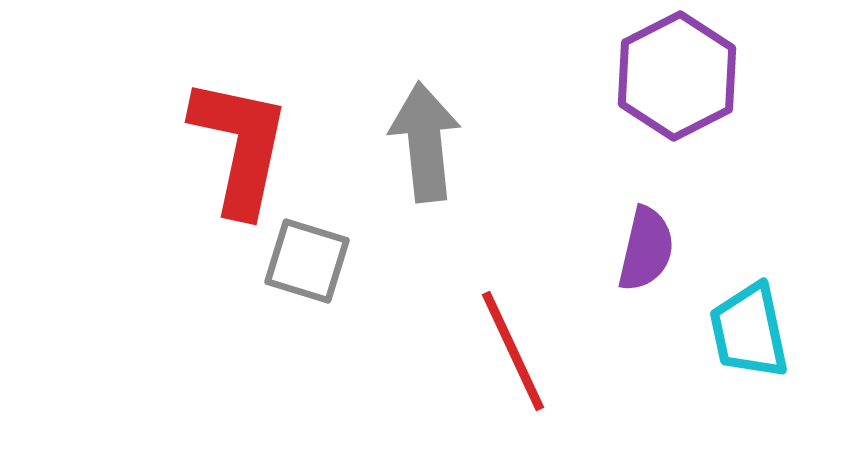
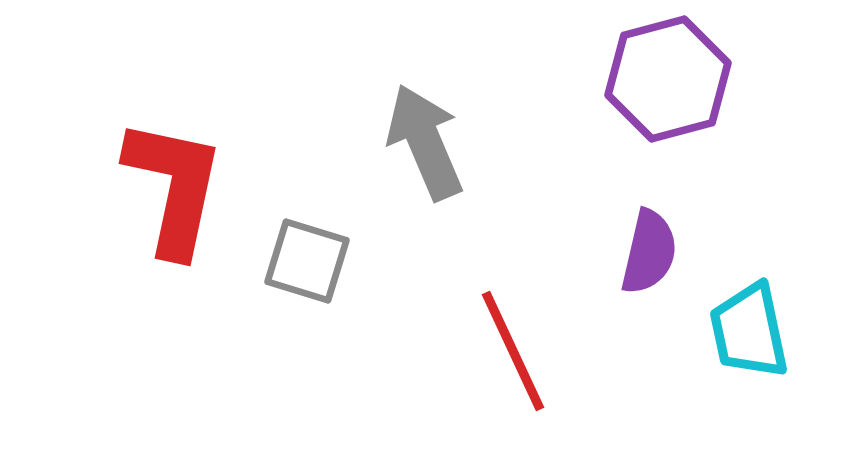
purple hexagon: moved 9 px left, 3 px down; rotated 12 degrees clockwise
gray arrow: rotated 17 degrees counterclockwise
red L-shape: moved 66 px left, 41 px down
purple semicircle: moved 3 px right, 3 px down
